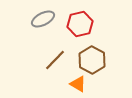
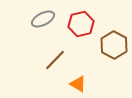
red hexagon: moved 1 px right
brown hexagon: moved 22 px right, 15 px up
